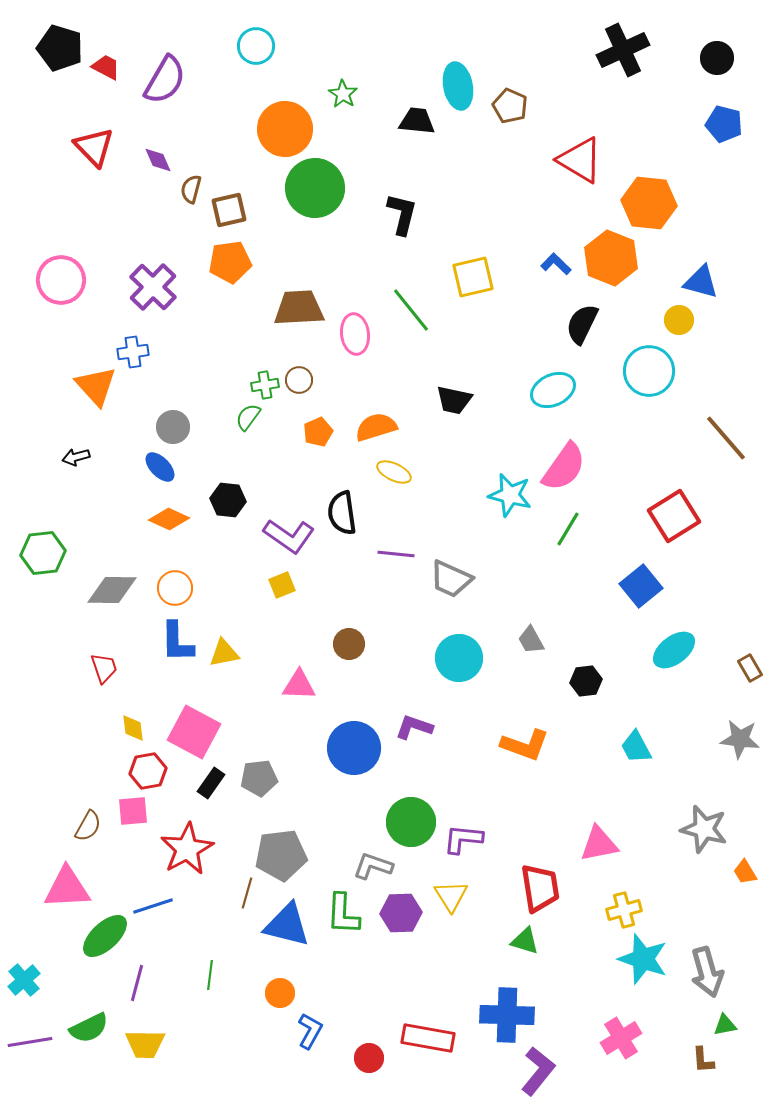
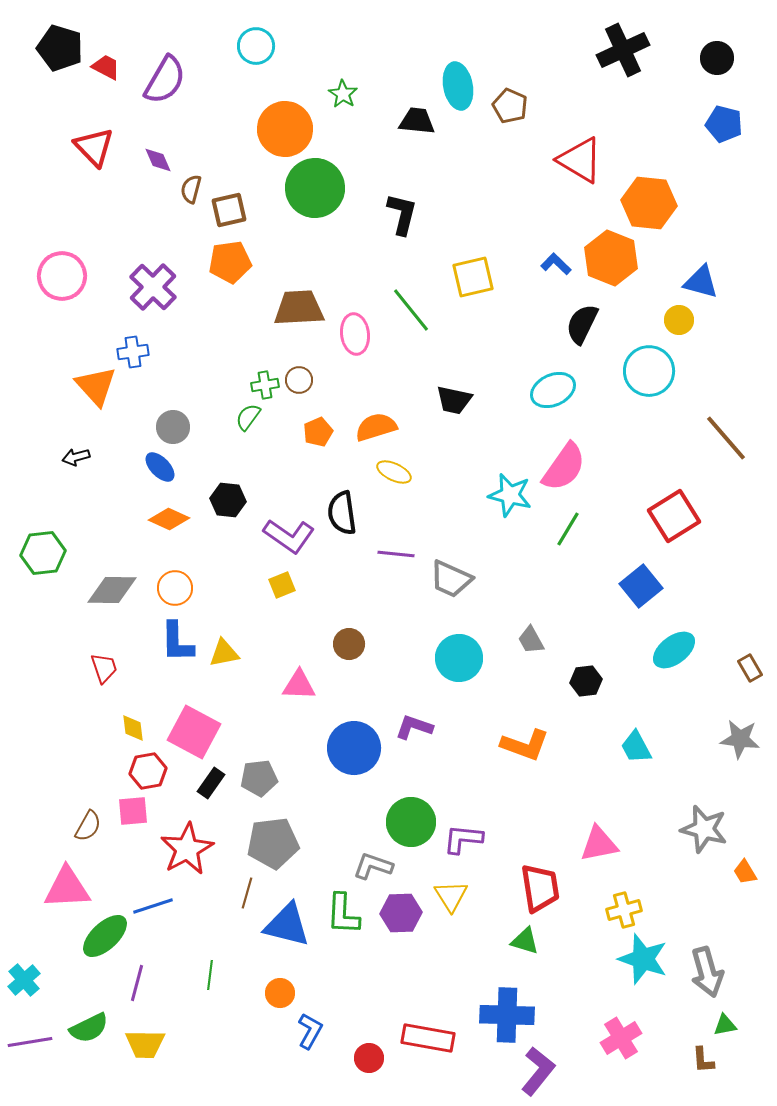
pink circle at (61, 280): moved 1 px right, 4 px up
gray pentagon at (281, 855): moved 8 px left, 12 px up
